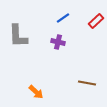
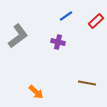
blue line: moved 3 px right, 2 px up
gray L-shape: rotated 125 degrees counterclockwise
